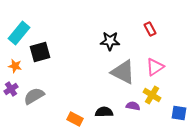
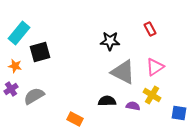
black semicircle: moved 3 px right, 11 px up
